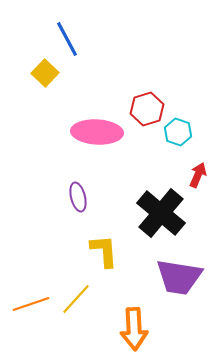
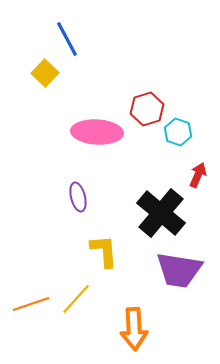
purple trapezoid: moved 7 px up
